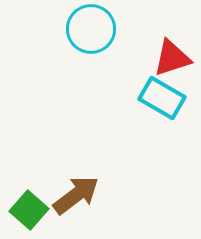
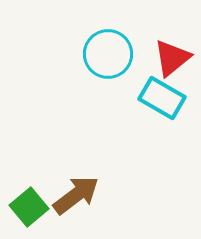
cyan circle: moved 17 px right, 25 px down
red triangle: rotated 21 degrees counterclockwise
green square: moved 3 px up; rotated 9 degrees clockwise
